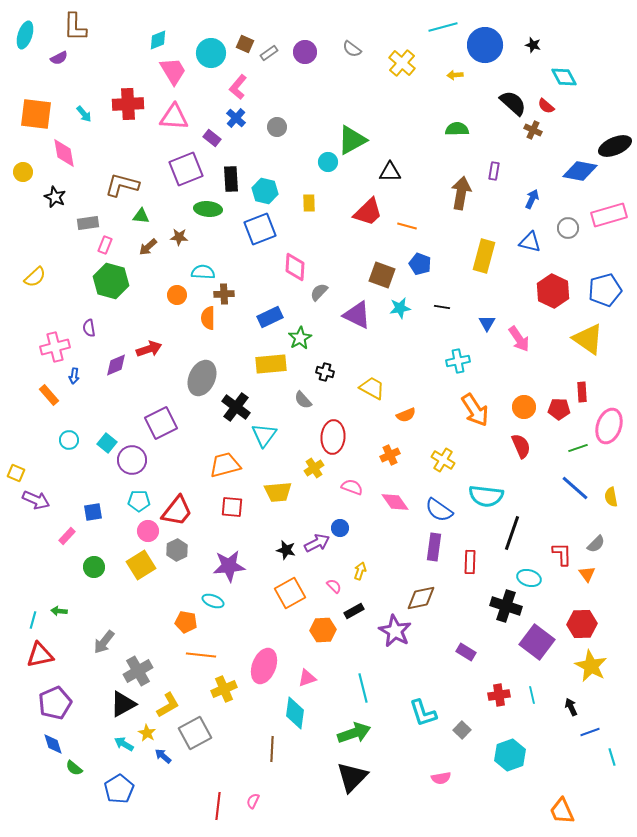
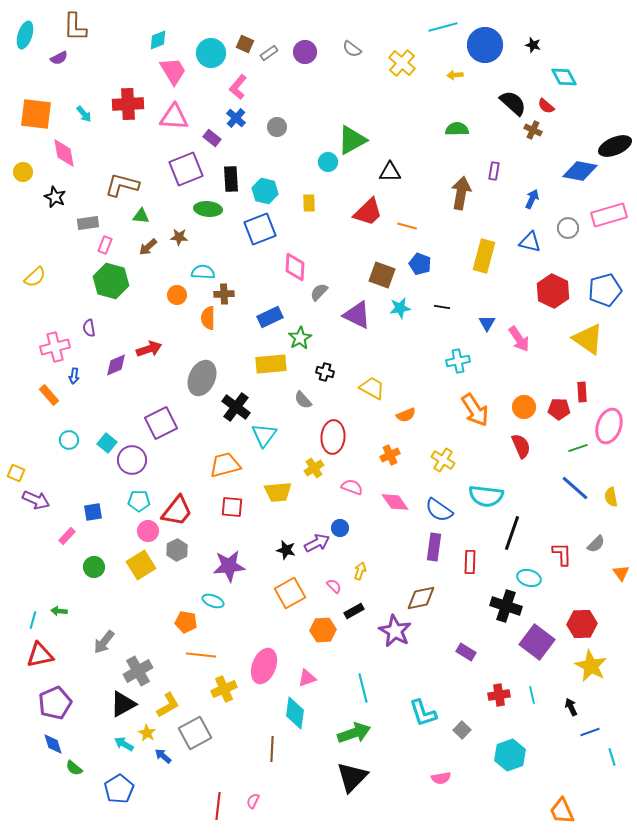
orange triangle at (587, 574): moved 34 px right, 1 px up
